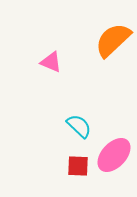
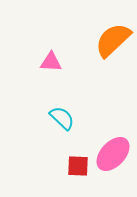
pink triangle: rotated 20 degrees counterclockwise
cyan semicircle: moved 17 px left, 8 px up
pink ellipse: moved 1 px left, 1 px up
